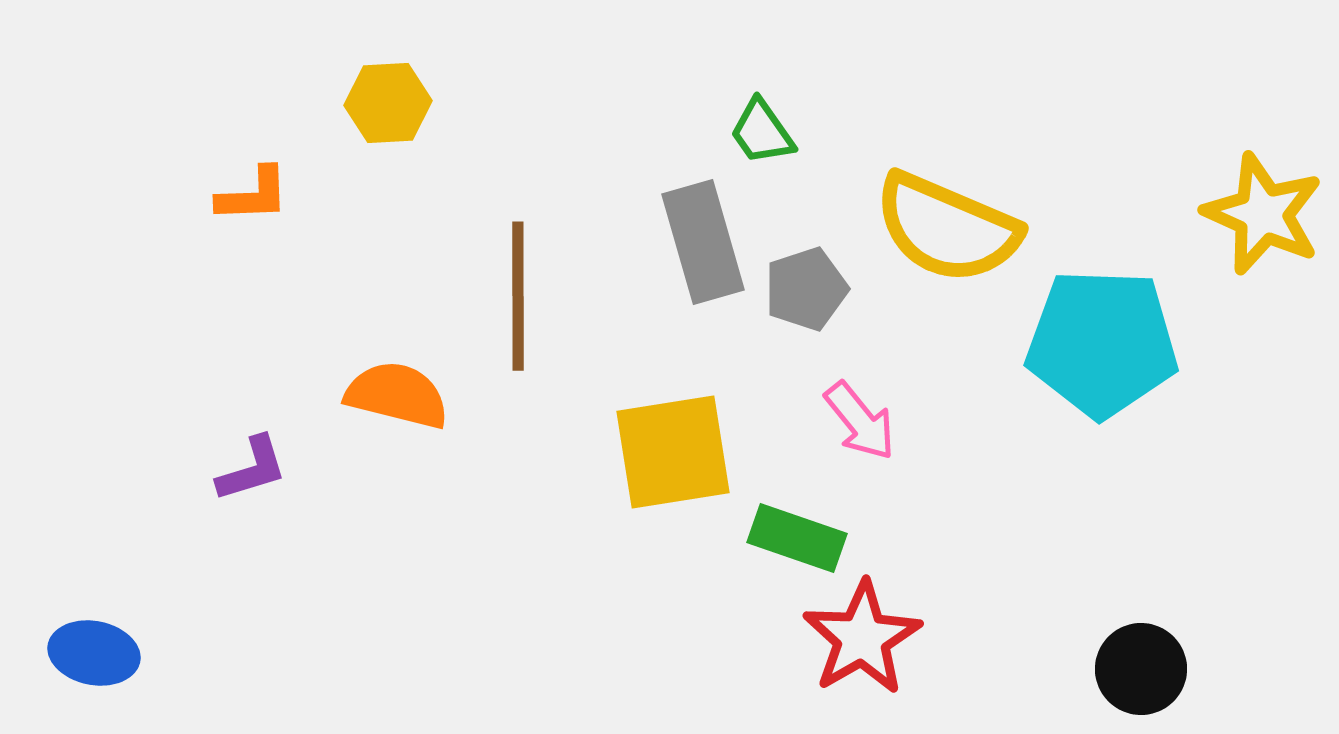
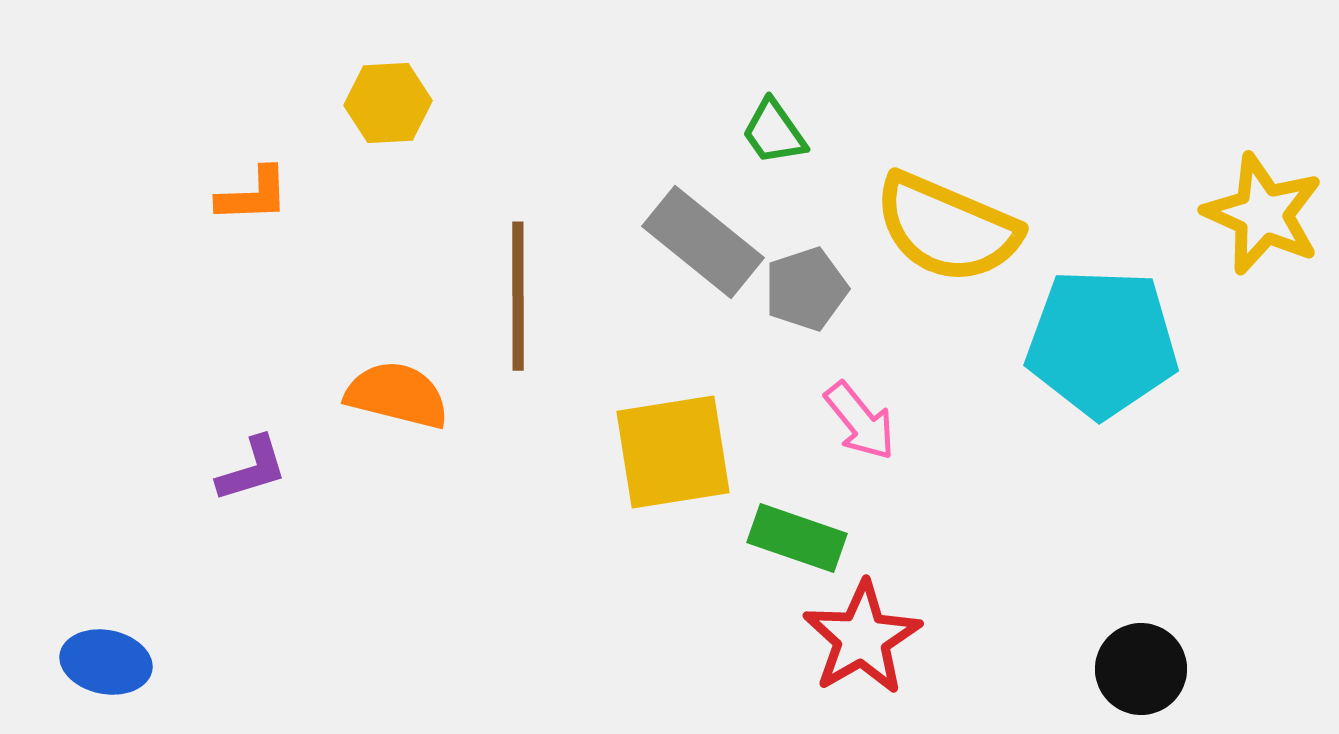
green trapezoid: moved 12 px right
gray rectangle: rotated 35 degrees counterclockwise
blue ellipse: moved 12 px right, 9 px down
